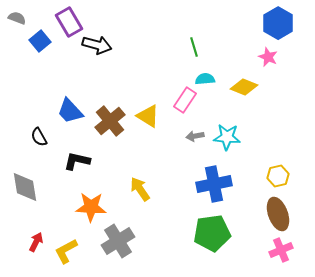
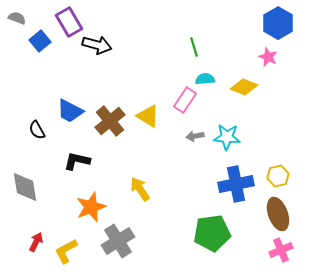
blue trapezoid: rotated 20 degrees counterclockwise
black semicircle: moved 2 px left, 7 px up
blue cross: moved 22 px right
orange star: rotated 24 degrees counterclockwise
